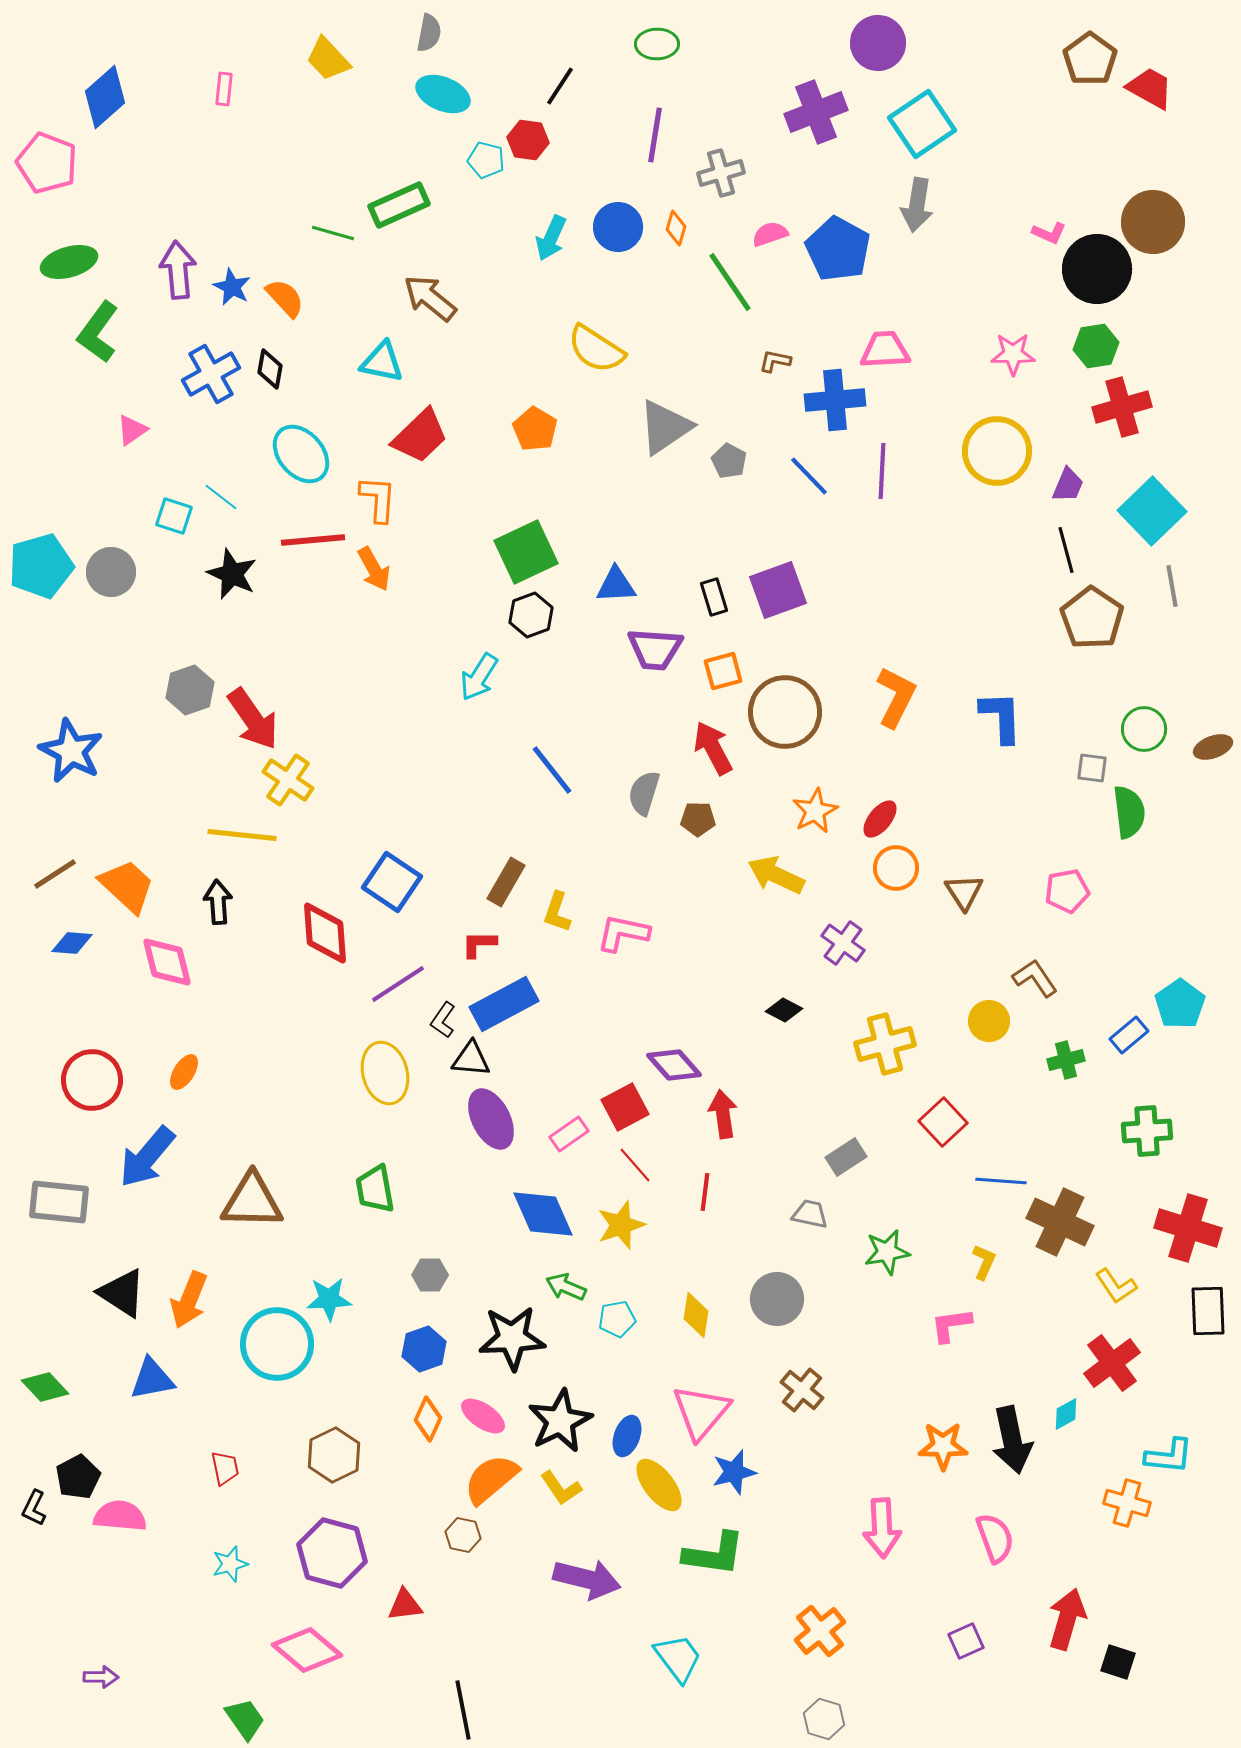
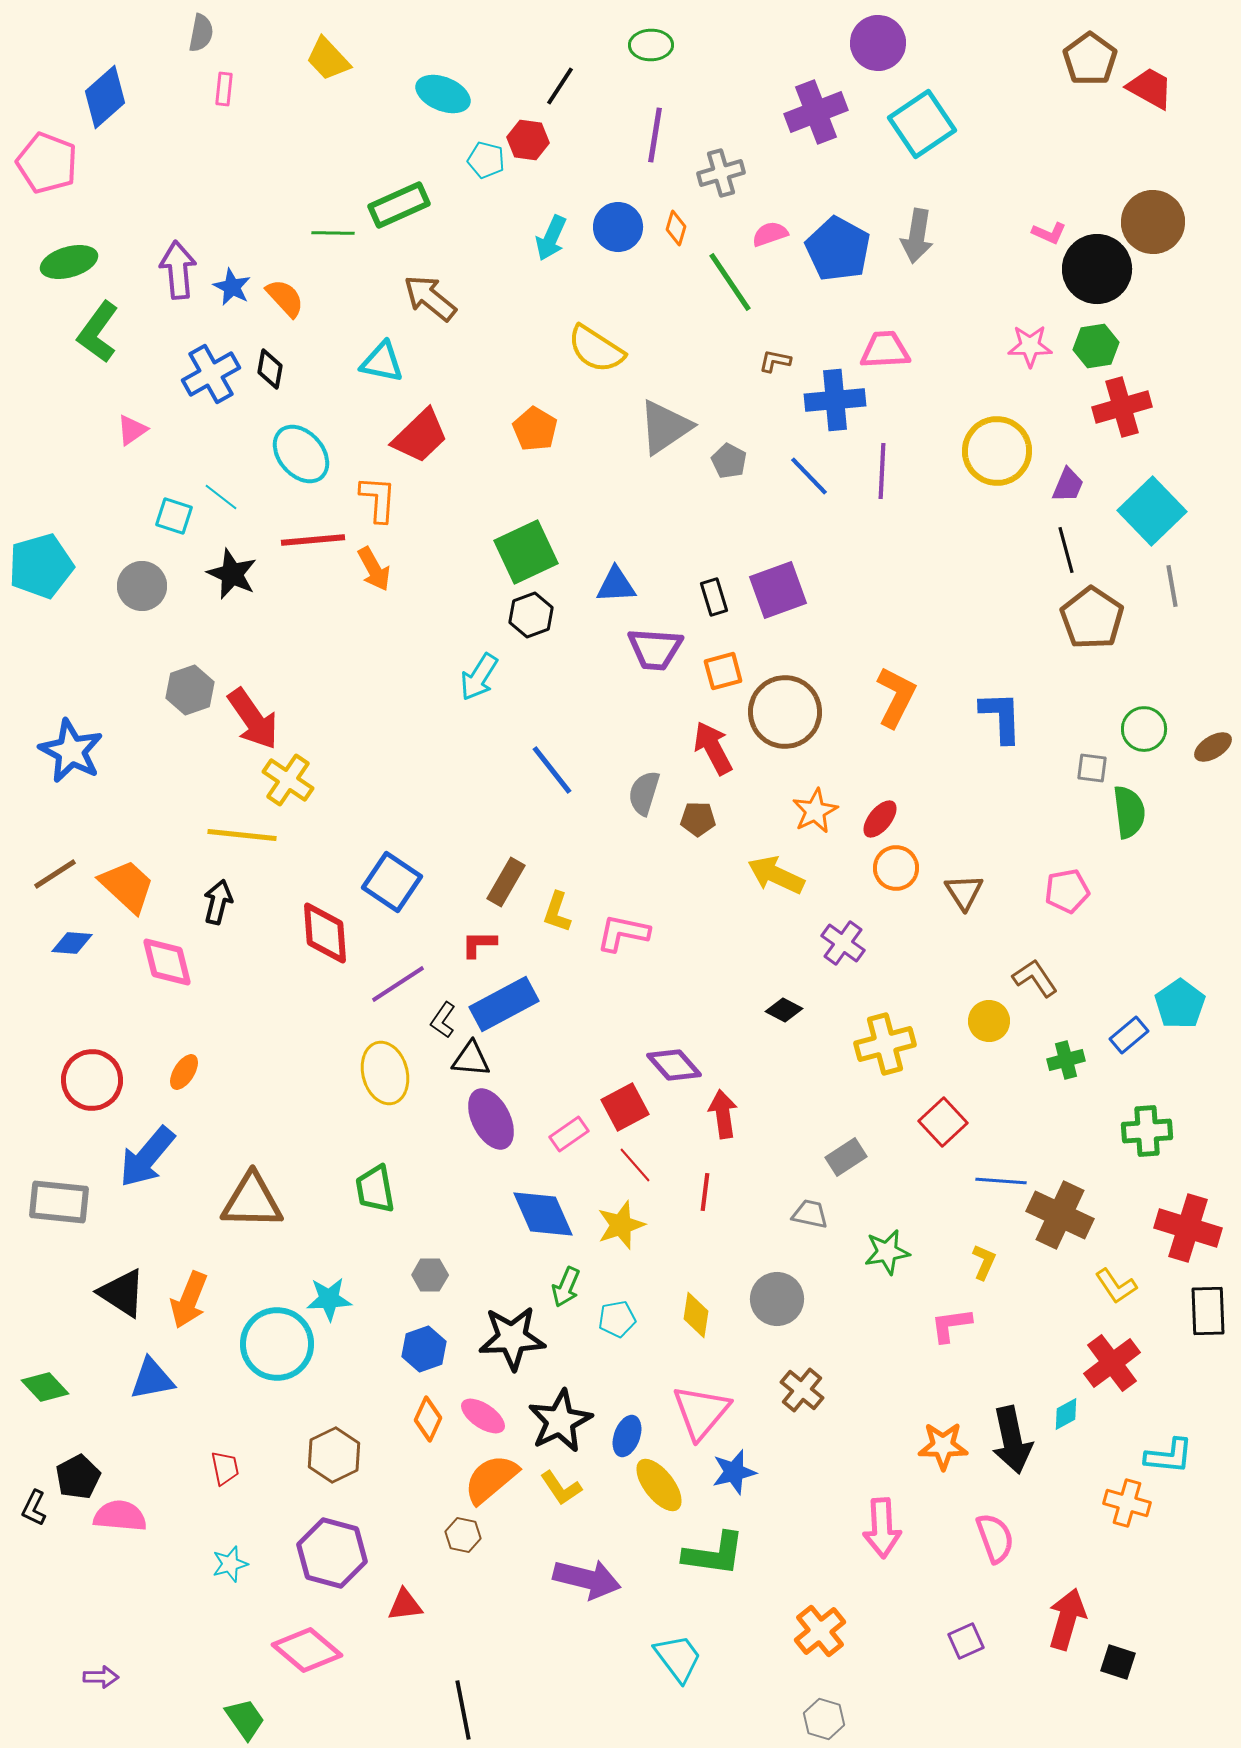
gray semicircle at (429, 33): moved 228 px left
green ellipse at (657, 44): moved 6 px left, 1 px down
gray arrow at (917, 205): moved 31 px down
green line at (333, 233): rotated 15 degrees counterclockwise
pink star at (1013, 354): moved 17 px right, 8 px up
gray circle at (111, 572): moved 31 px right, 14 px down
brown ellipse at (1213, 747): rotated 12 degrees counterclockwise
black arrow at (218, 902): rotated 18 degrees clockwise
brown cross at (1060, 1222): moved 7 px up
green arrow at (566, 1287): rotated 90 degrees counterclockwise
